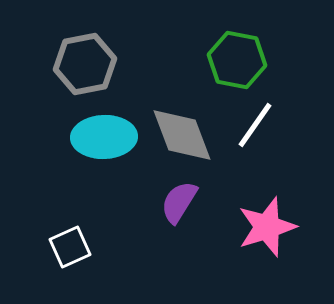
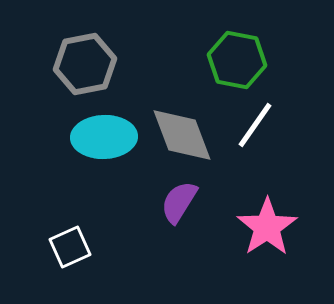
pink star: rotated 16 degrees counterclockwise
